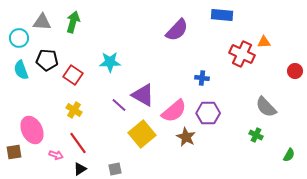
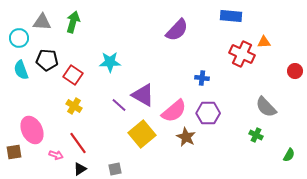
blue rectangle: moved 9 px right, 1 px down
yellow cross: moved 4 px up
